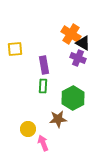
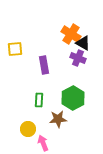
green rectangle: moved 4 px left, 14 px down
